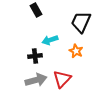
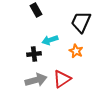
black cross: moved 1 px left, 2 px up
red triangle: rotated 12 degrees clockwise
